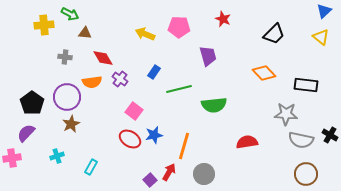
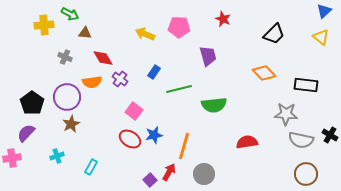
gray cross: rotated 16 degrees clockwise
